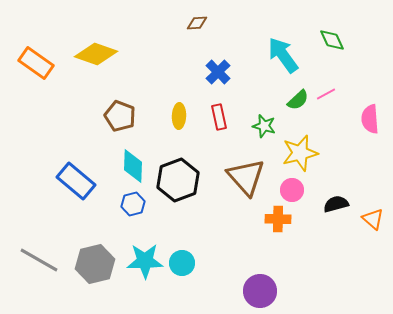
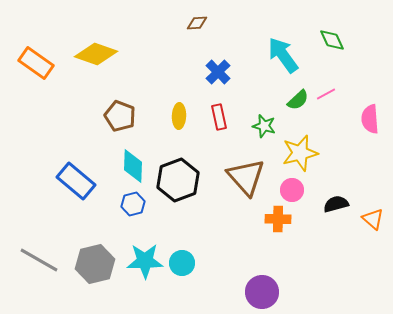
purple circle: moved 2 px right, 1 px down
